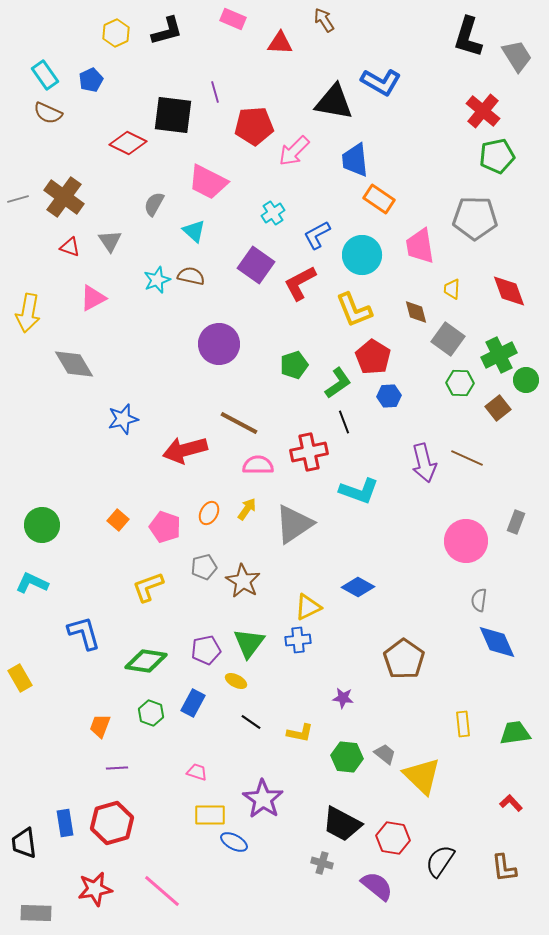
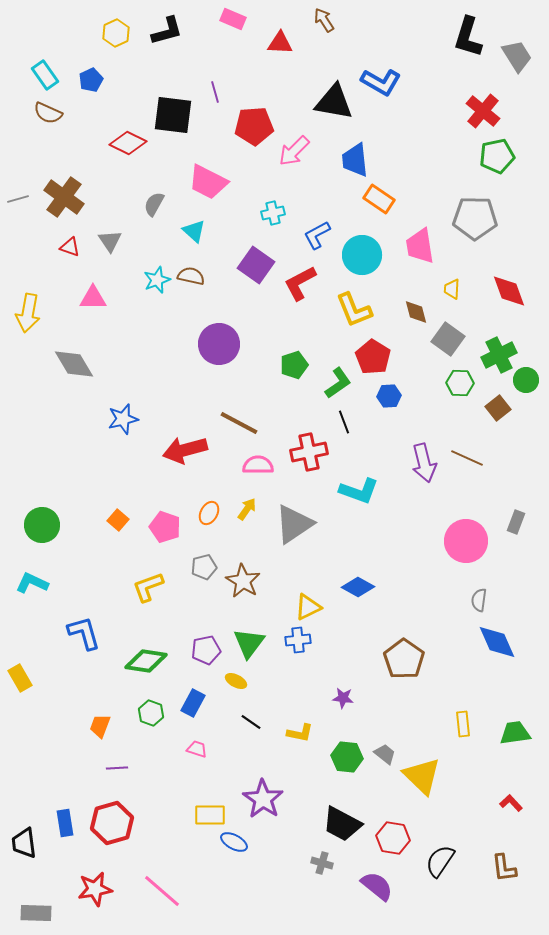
cyan cross at (273, 213): rotated 20 degrees clockwise
pink triangle at (93, 298): rotated 28 degrees clockwise
pink trapezoid at (197, 772): moved 23 px up
